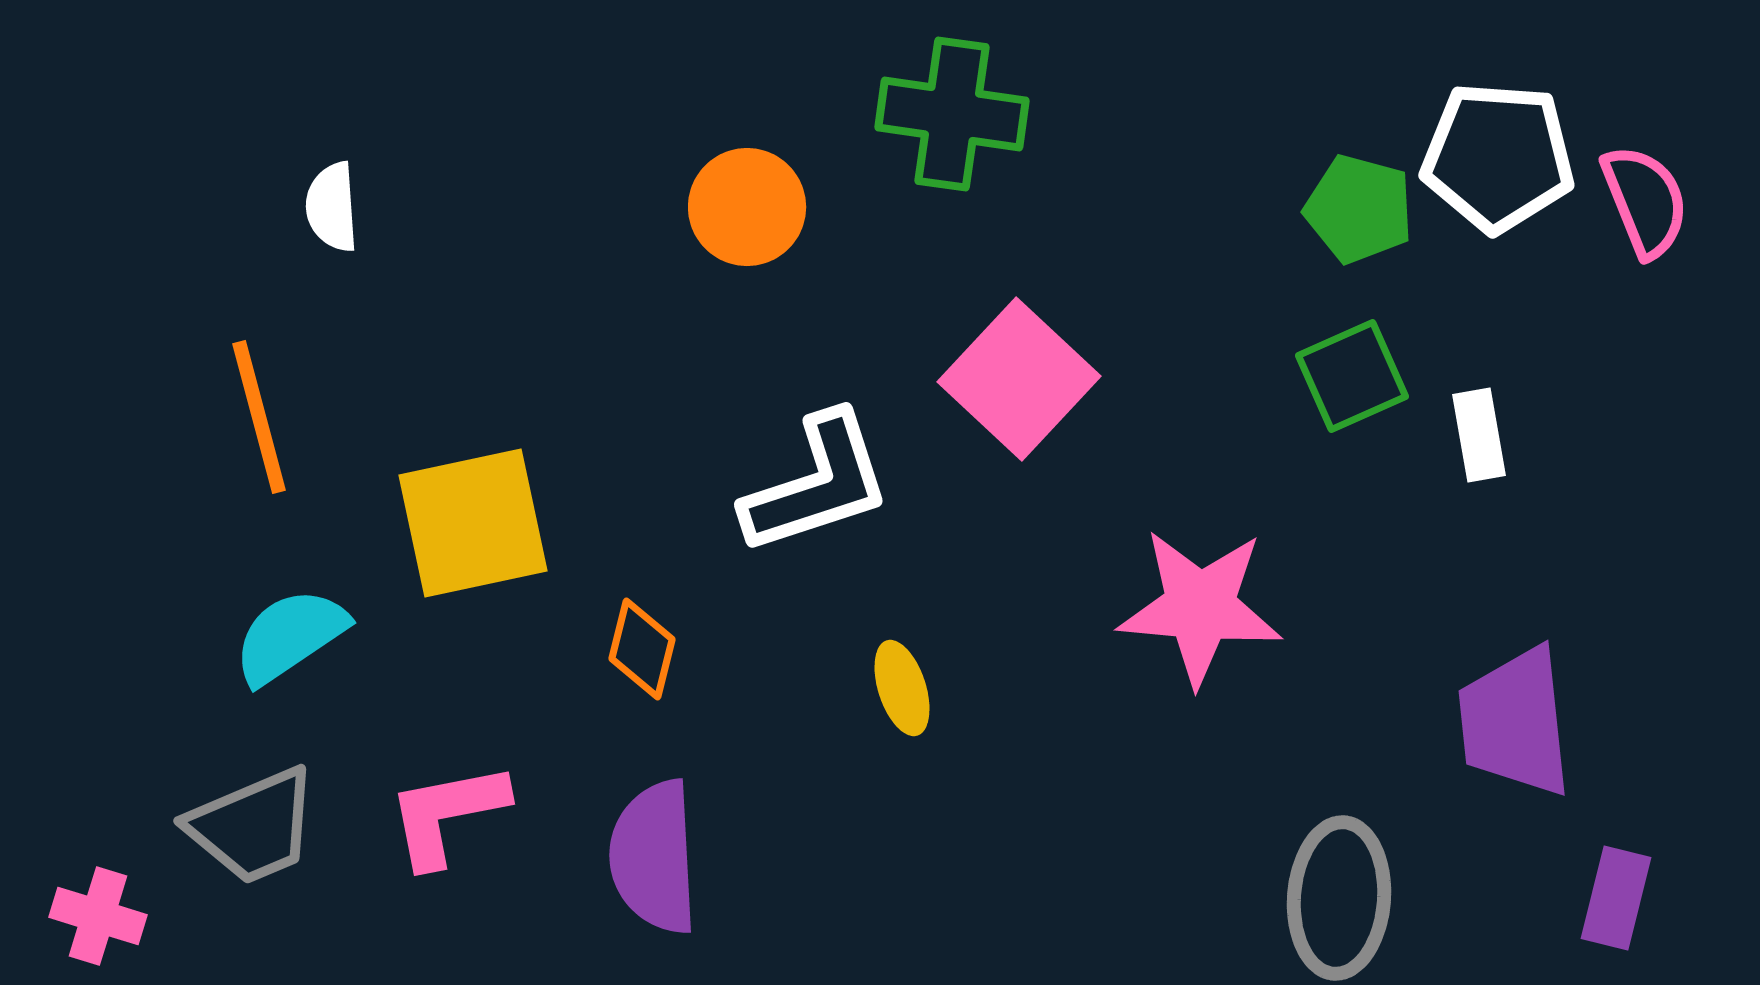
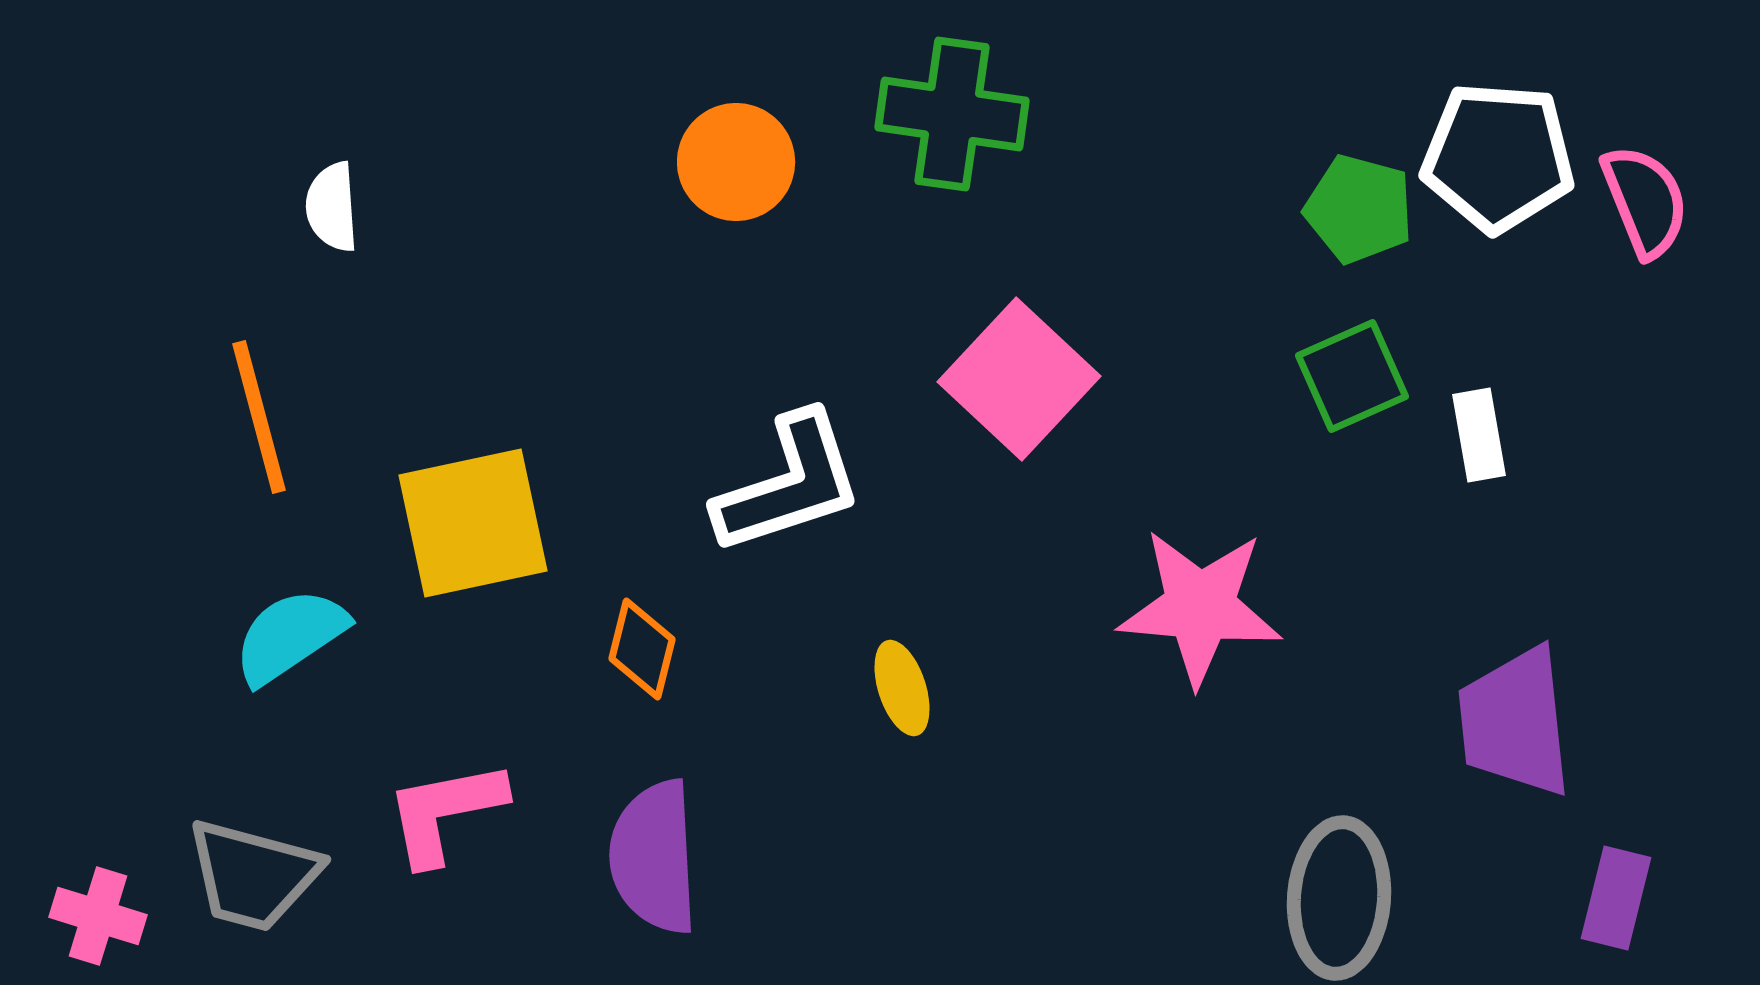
orange circle: moved 11 px left, 45 px up
white L-shape: moved 28 px left
pink L-shape: moved 2 px left, 2 px up
gray trapezoid: moved 49 px down; rotated 38 degrees clockwise
